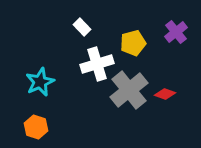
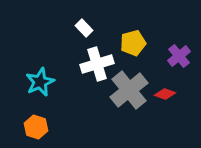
white rectangle: moved 2 px right, 1 px down
purple cross: moved 3 px right, 24 px down
